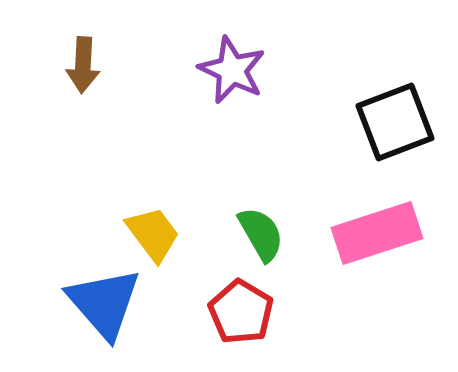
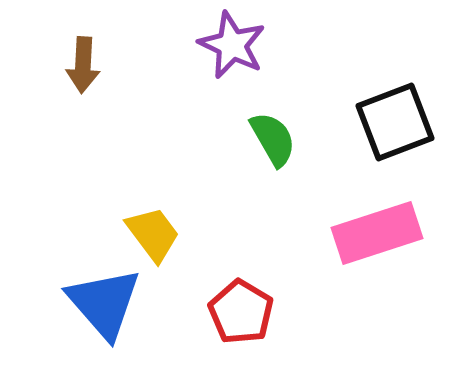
purple star: moved 25 px up
green semicircle: moved 12 px right, 95 px up
